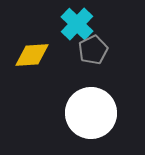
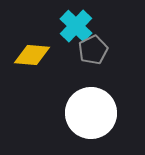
cyan cross: moved 1 px left, 2 px down
yellow diamond: rotated 9 degrees clockwise
